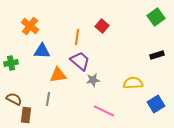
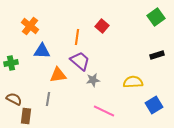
yellow semicircle: moved 1 px up
blue square: moved 2 px left, 1 px down
brown rectangle: moved 1 px down
